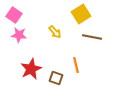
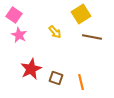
pink star: rotated 21 degrees clockwise
orange line: moved 5 px right, 17 px down
